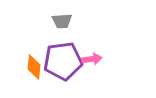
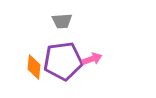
pink arrow: rotated 12 degrees counterclockwise
